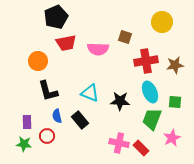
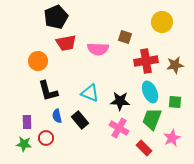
red circle: moved 1 px left, 2 px down
pink cross: moved 15 px up; rotated 18 degrees clockwise
red rectangle: moved 3 px right
